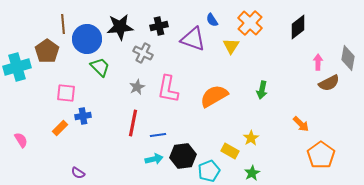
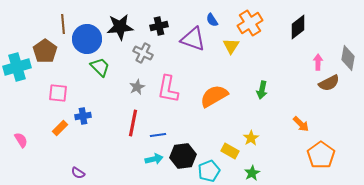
orange cross: rotated 15 degrees clockwise
brown pentagon: moved 2 px left
pink square: moved 8 px left
